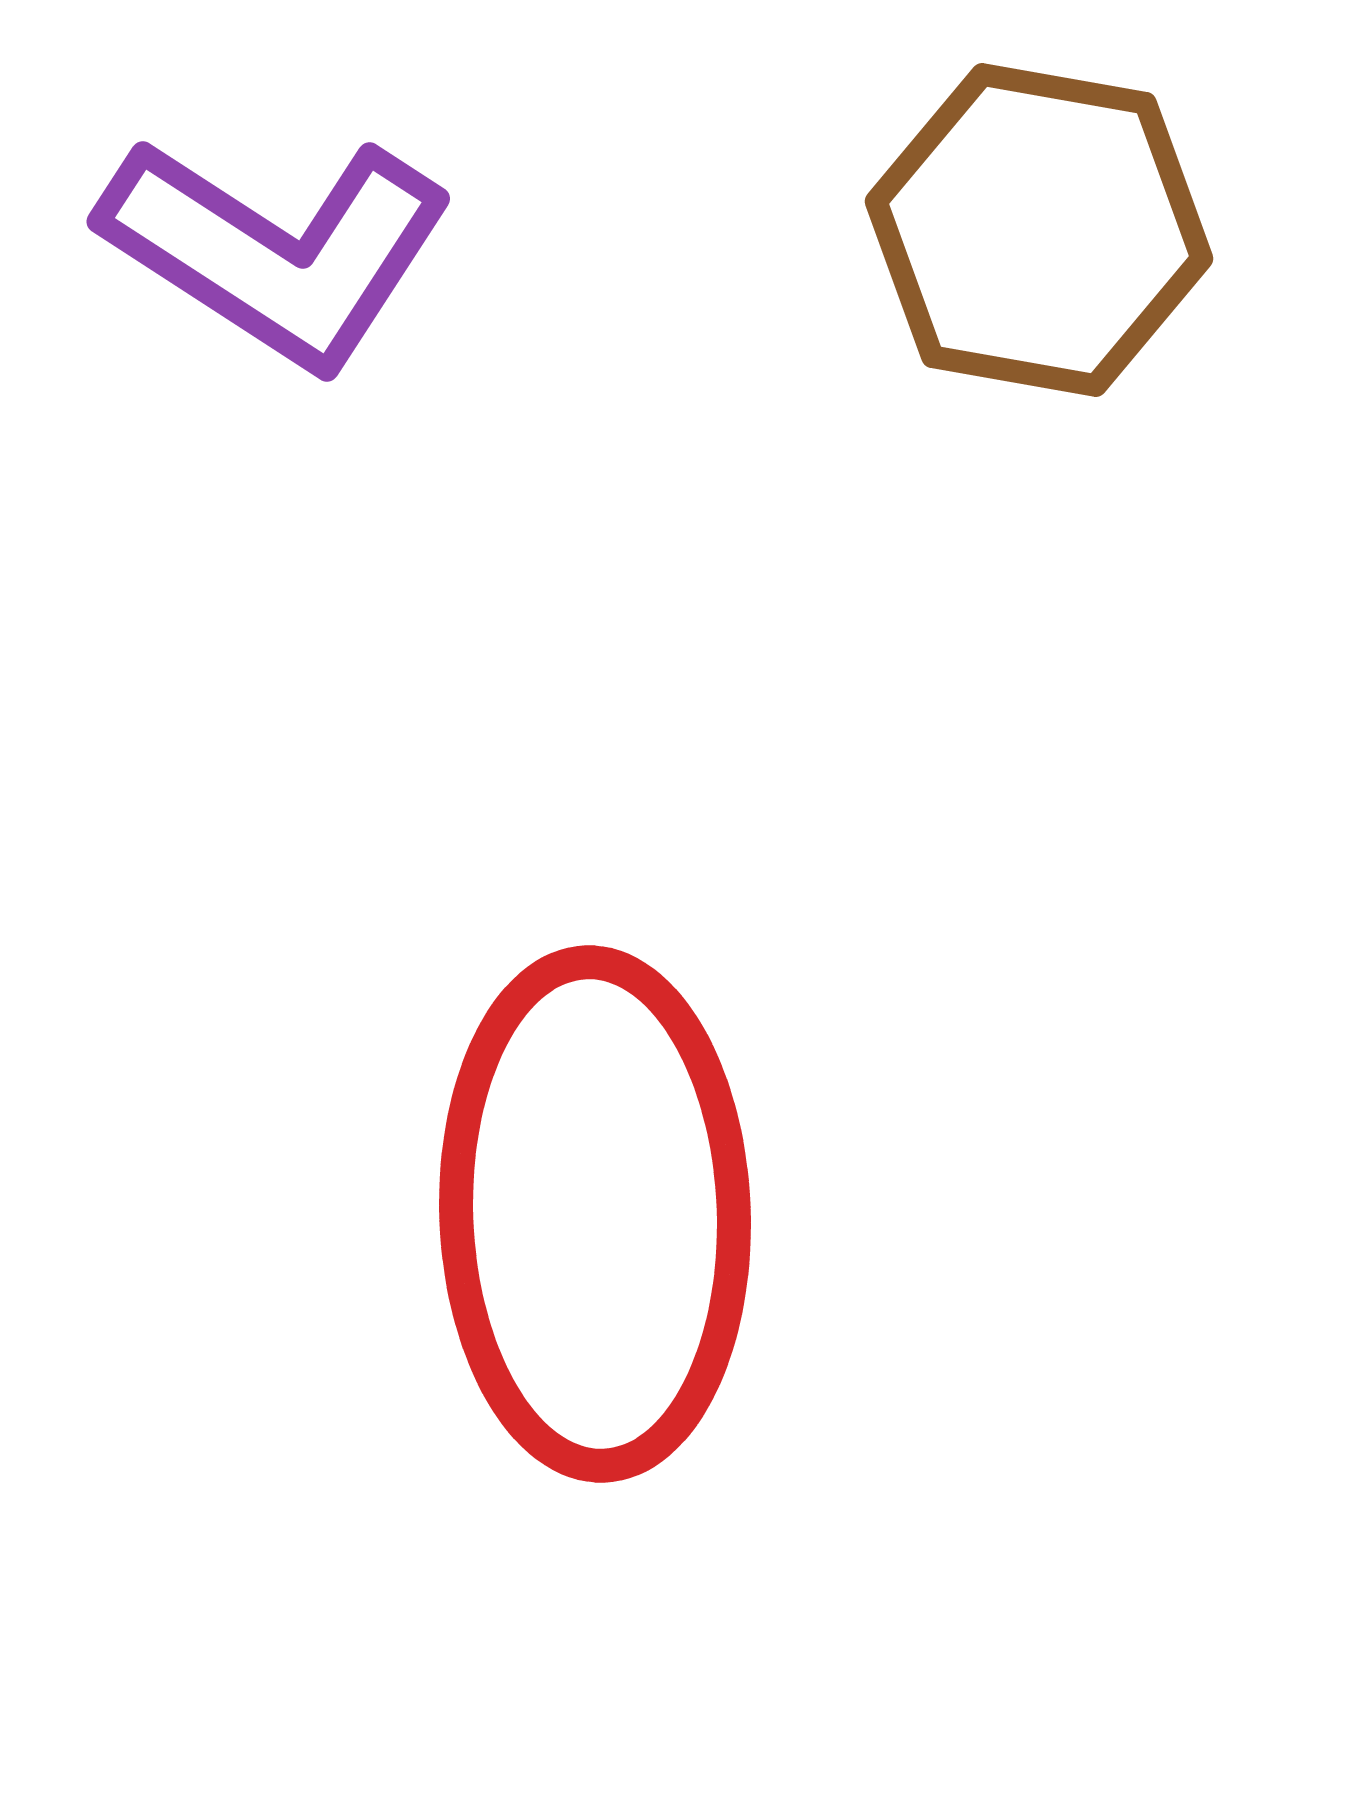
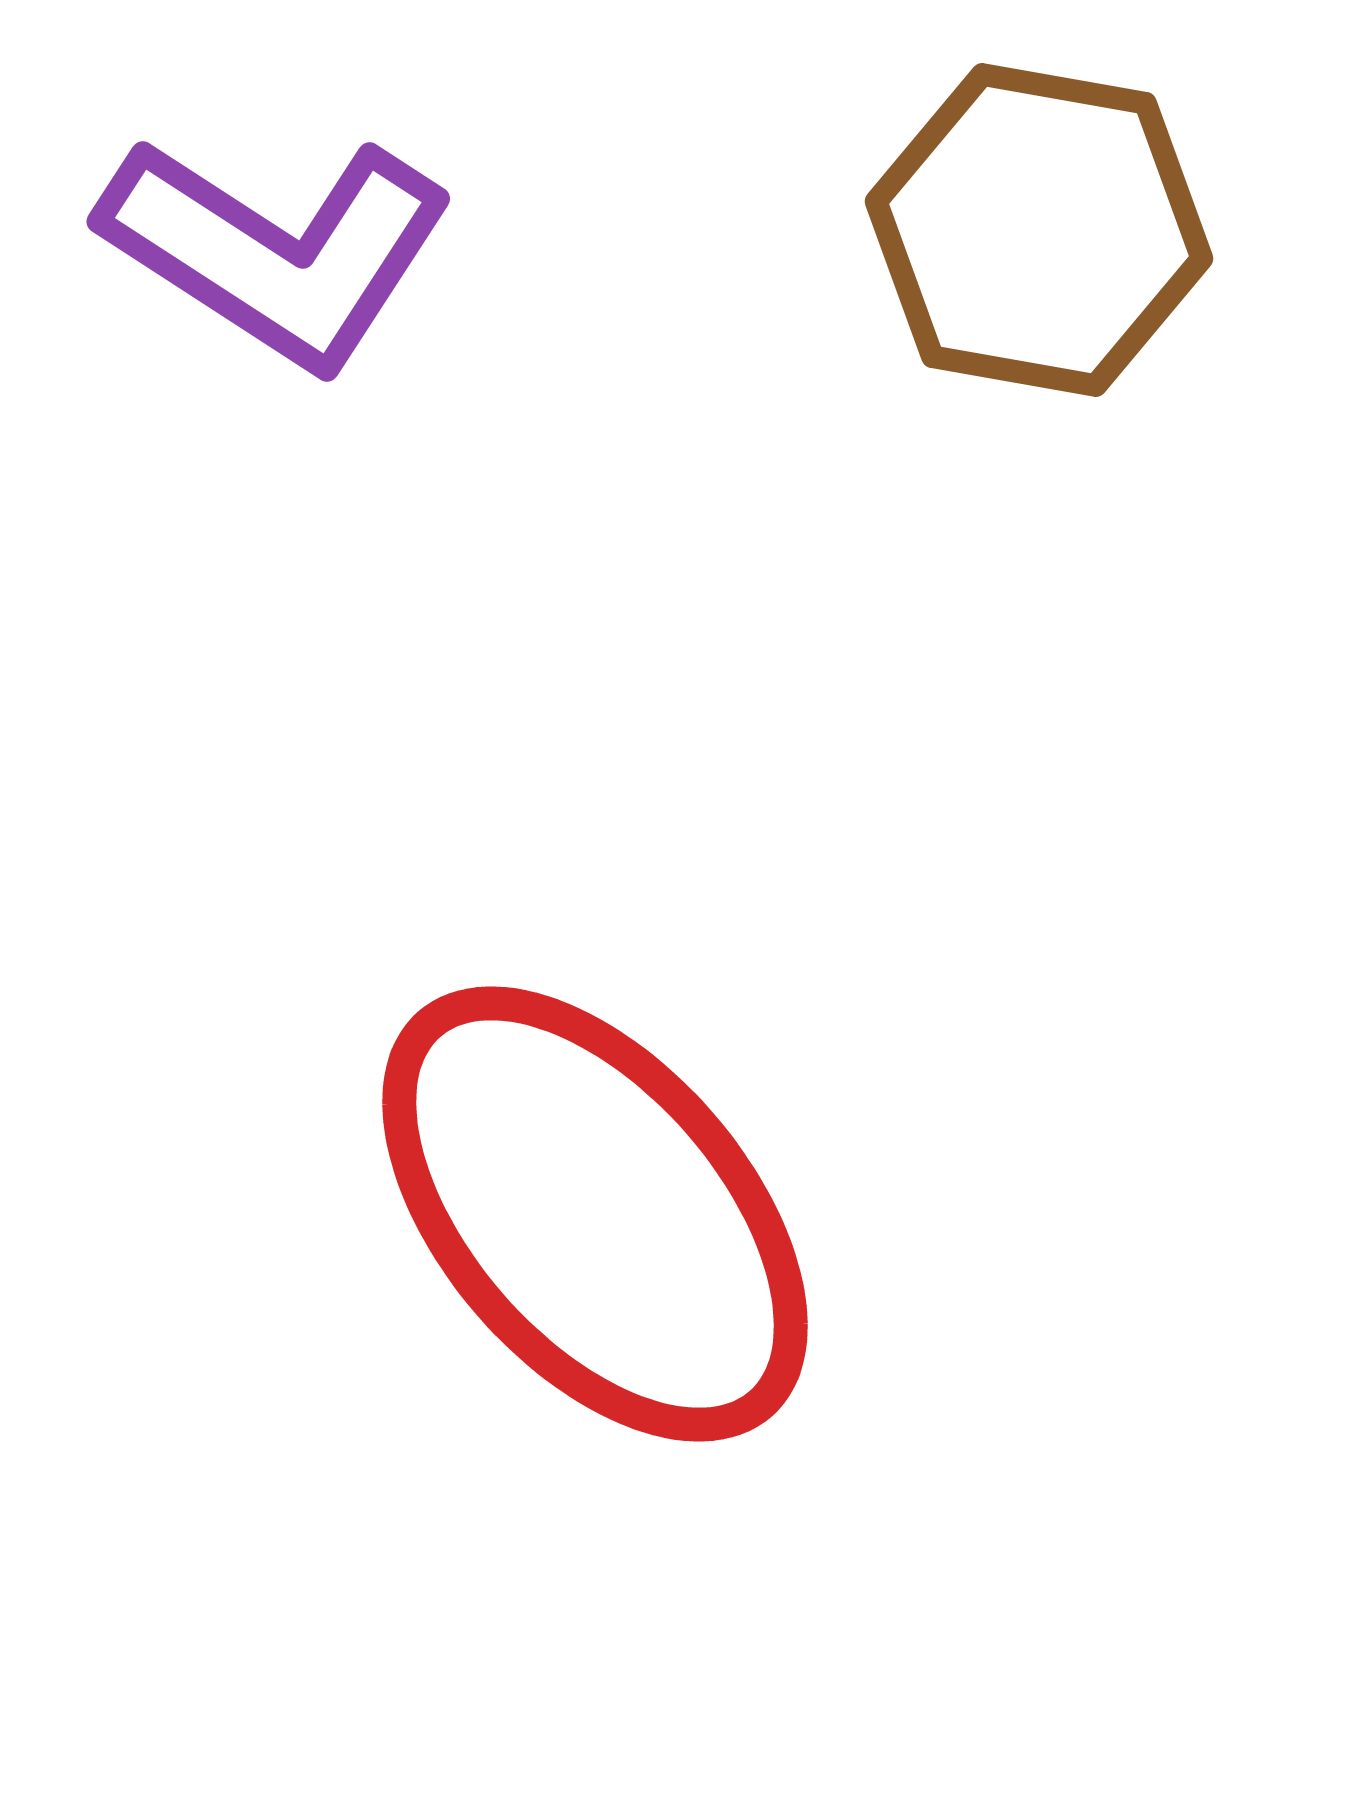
red ellipse: rotated 39 degrees counterclockwise
